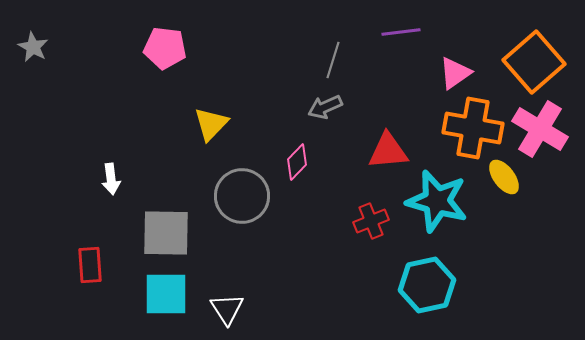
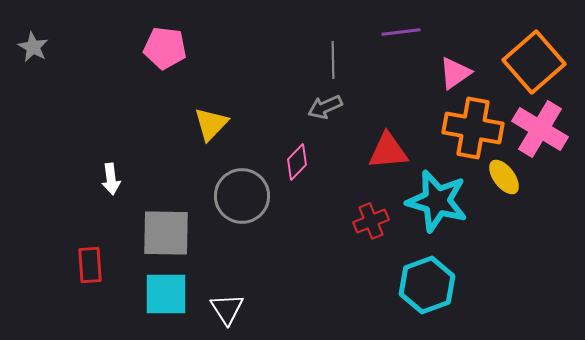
gray line: rotated 18 degrees counterclockwise
cyan hexagon: rotated 8 degrees counterclockwise
